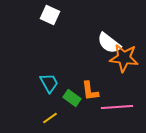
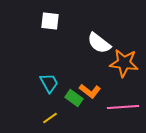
white square: moved 6 px down; rotated 18 degrees counterclockwise
white semicircle: moved 10 px left
orange star: moved 5 px down
orange L-shape: rotated 45 degrees counterclockwise
green rectangle: moved 2 px right
pink line: moved 6 px right
